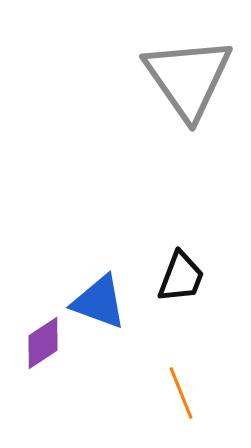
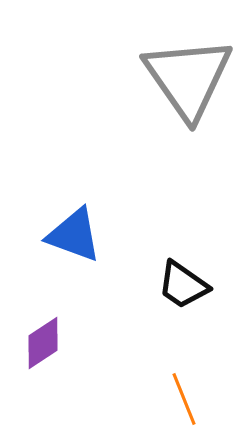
black trapezoid: moved 2 px right, 8 px down; rotated 104 degrees clockwise
blue triangle: moved 25 px left, 67 px up
orange line: moved 3 px right, 6 px down
